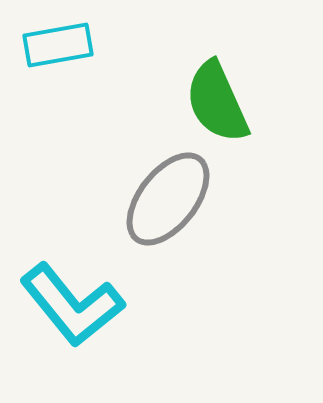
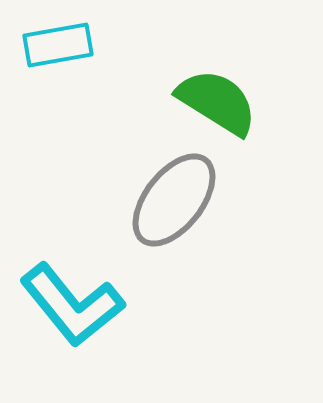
green semicircle: rotated 146 degrees clockwise
gray ellipse: moved 6 px right, 1 px down
